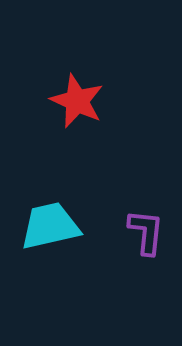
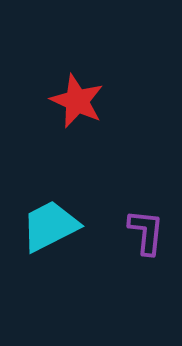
cyan trapezoid: rotated 14 degrees counterclockwise
